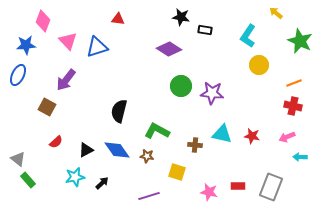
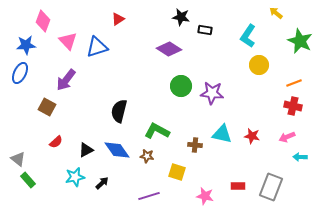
red triangle: rotated 40 degrees counterclockwise
blue ellipse: moved 2 px right, 2 px up
pink star: moved 4 px left, 4 px down
